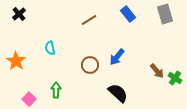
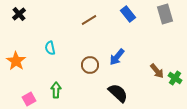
pink square: rotated 16 degrees clockwise
